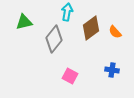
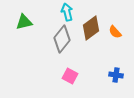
cyan arrow: rotated 24 degrees counterclockwise
gray diamond: moved 8 px right
blue cross: moved 4 px right, 5 px down
